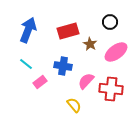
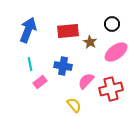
black circle: moved 2 px right, 2 px down
red rectangle: rotated 10 degrees clockwise
brown star: moved 2 px up
cyan line: moved 4 px right; rotated 40 degrees clockwise
red cross: rotated 20 degrees counterclockwise
